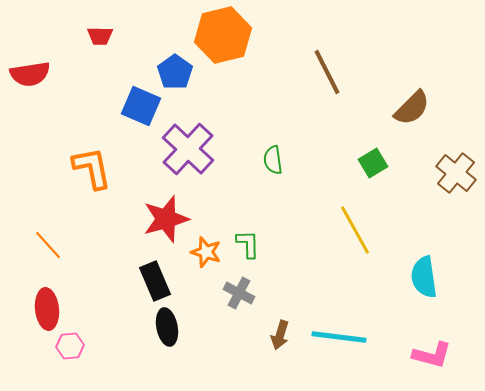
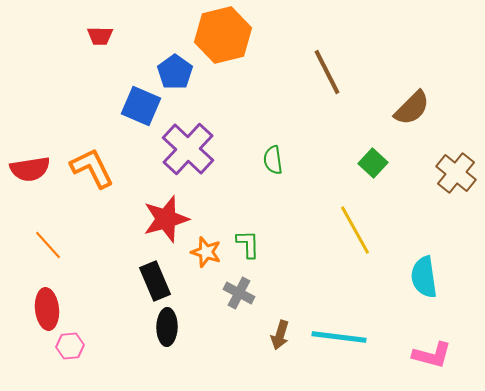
red semicircle: moved 95 px down
green square: rotated 16 degrees counterclockwise
orange L-shape: rotated 15 degrees counterclockwise
black ellipse: rotated 12 degrees clockwise
